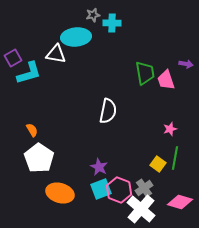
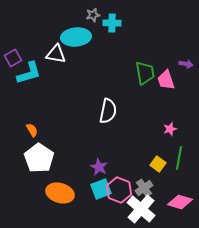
green line: moved 4 px right
